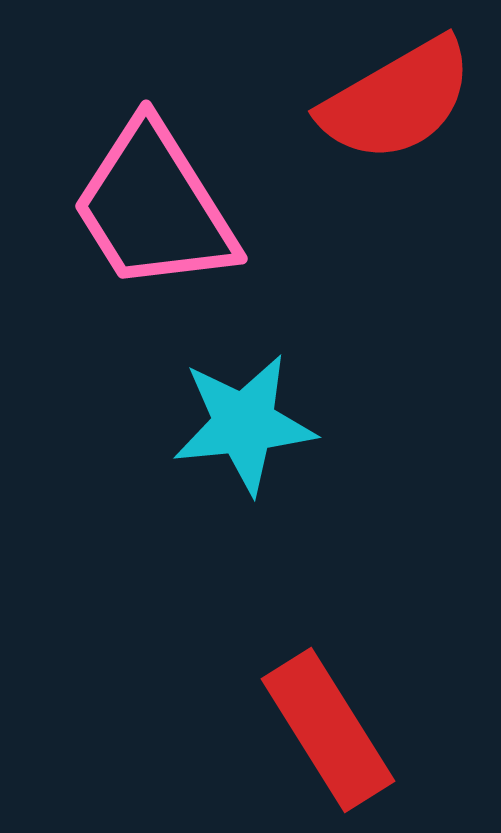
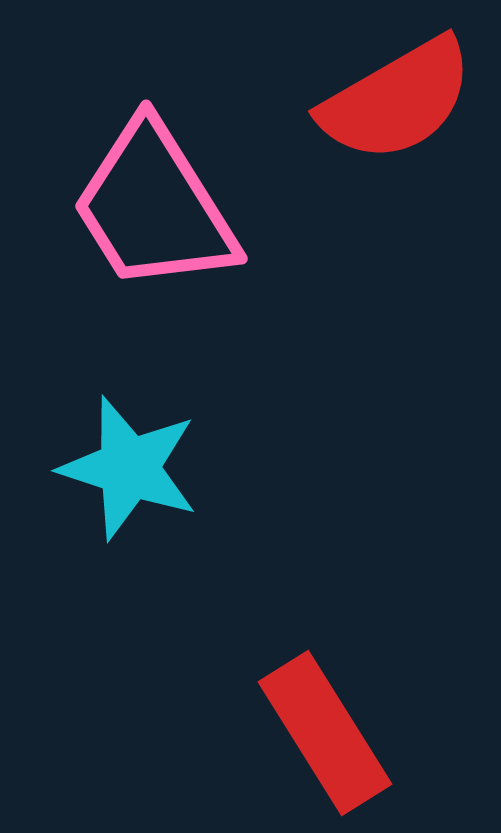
cyan star: moved 115 px left, 44 px down; rotated 24 degrees clockwise
red rectangle: moved 3 px left, 3 px down
